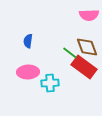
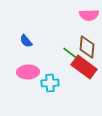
blue semicircle: moved 2 px left; rotated 48 degrees counterclockwise
brown diamond: rotated 25 degrees clockwise
